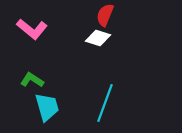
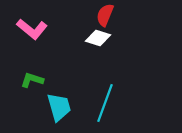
green L-shape: rotated 15 degrees counterclockwise
cyan trapezoid: moved 12 px right
